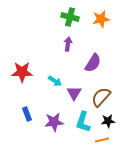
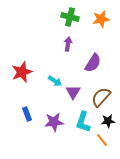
red star: rotated 20 degrees counterclockwise
purple triangle: moved 1 px left, 1 px up
orange line: rotated 64 degrees clockwise
